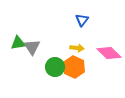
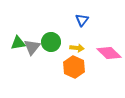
gray triangle: rotated 12 degrees clockwise
green circle: moved 4 px left, 25 px up
